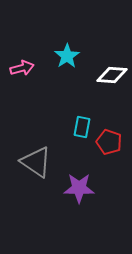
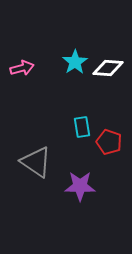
cyan star: moved 8 px right, 6 px down
white diamond: moved 4 px left, 7 px up
cyan rectangle: rotated 20 degrees counterclockwise
purple star: moved 1 px right, 2 px up
